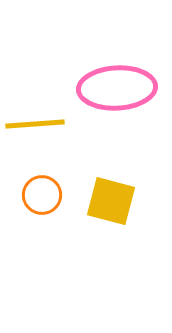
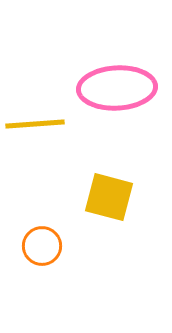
orange circle: moved 51 px down
yellow square: moved 2 px left, 4 px up
